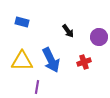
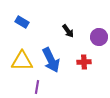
blue rectangle: rotated 16 degrees clockwise
red cross: rotated 16 degrees clockwise
